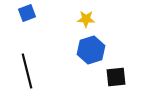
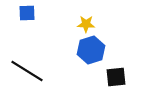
blue square: rotated 18 degrees clockwise
yellow star: moved 5 px down
black line: rotated 44 degrees counterclockwise
